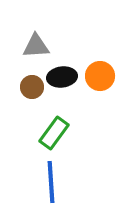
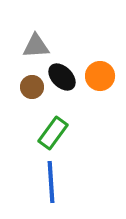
black ellipse: rotated 52 degrees clockwise
green rectangle: moved 1 px left
